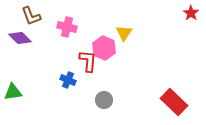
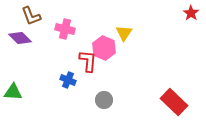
pink cross: moved 2 px left, 2 px down
green triangle: rotated 12 degrees clockwise
